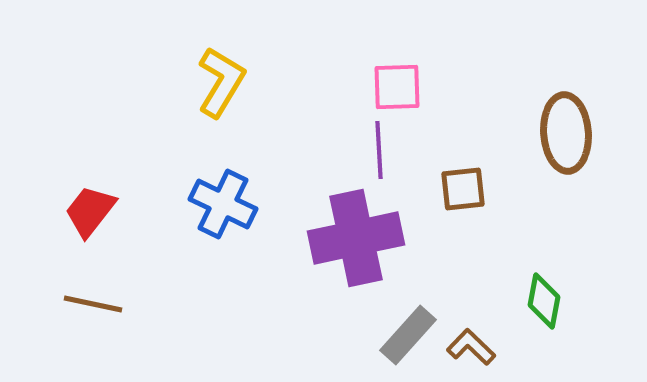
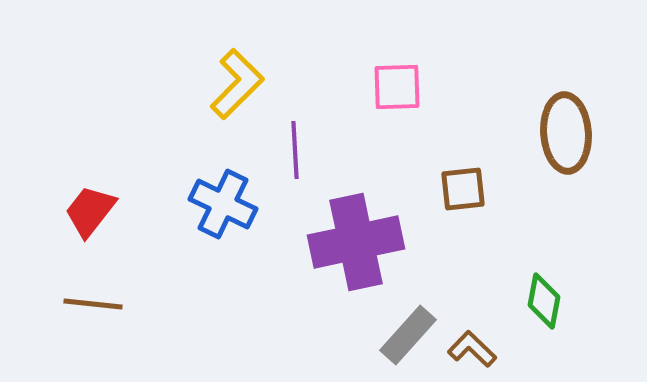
yellow L-shape: moved 16 px right, 2 px down; rotated 14 degrees clockwise
purple line: moved 84 px left
purple cross: moved 4 px down
brown line: rotated 6 degrees counterclockwise
brown L-shape: moved 1 px right, 2 px down
